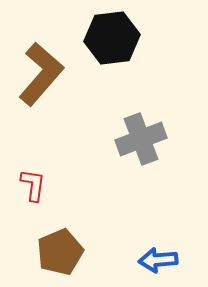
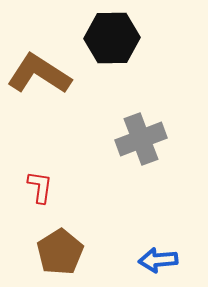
black hexagon: rotated 6 degrees clockwise
brown L-shape: moved 2 px left; rotated 98 degrees counterclockwise
red L-shape: moved 7 px right, 2 px down
brown pentagon: rotated 9 degrees counterclockwise
